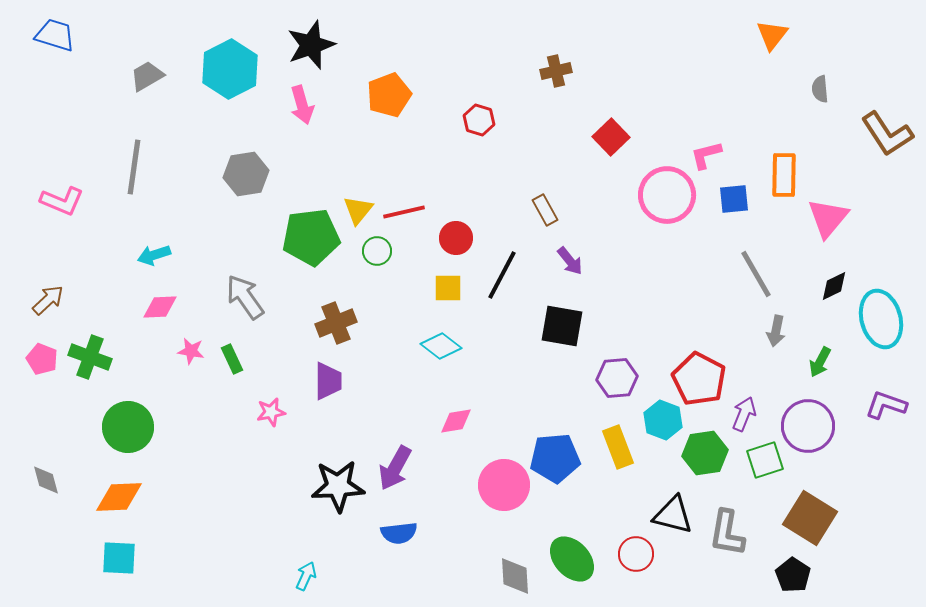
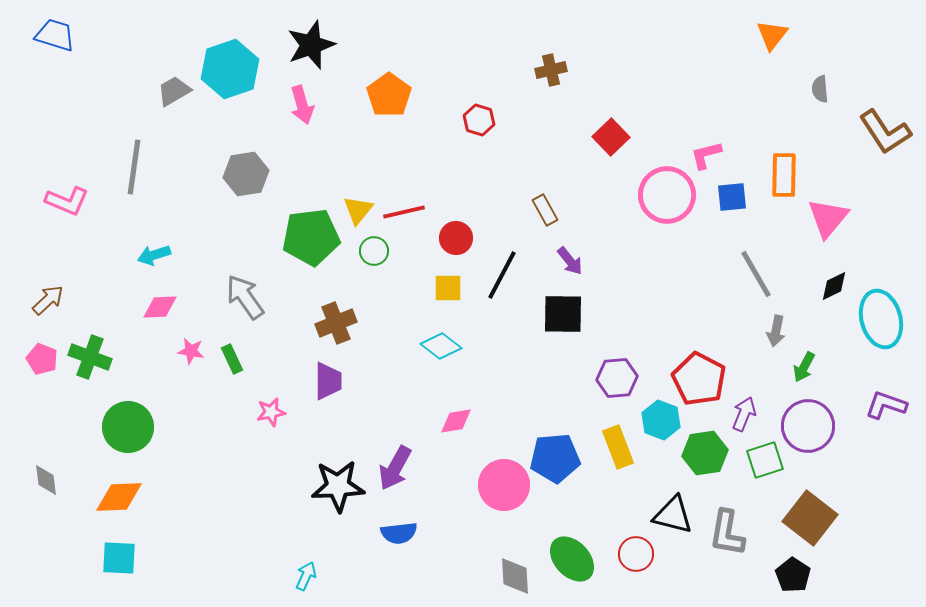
cyan hexagon at (230, 69): rotated 8 degrees clockwise
brown cross at (556, 71): moved 5 px left, 1 px up
gray trapezoid at (147, 76): moved 27 px right, 15 px down
orange pentagon at (389, 95): rotated 15 degrees counterclockwise
brown L-shape at (887, 134): moved 2 px left, 2 px up
blue square at (734, 199): moved 2 px left, 2 px up
pink L-shape at (62, 201): moved 5 px right
green circle at (377, 251): moved 3 px left
black square at (562, 326): moved 1 px right, 12 px up; rotated 9 degrees counterclockwise
green arrow at (820, 362): moved 16 px left, 5 px down
cyan hexagon at (663, 420): moved 2 px left
gray diamond at (46, 480): rotated 8 degrees clockwise
brown square at (810, 518): rotated 6 degrees clockwise
